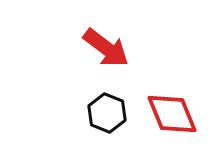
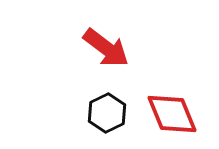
black hexagon: rotated 12 degrees clockwise
